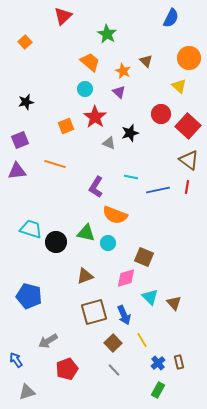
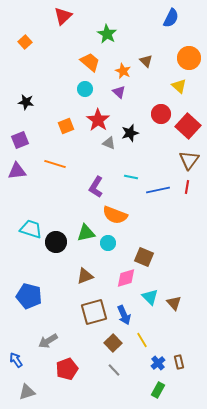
black star at (26, 102): rotated 21 degrees clockwise
red star at (95, 117): moved 3 px right, 3 px down
brown triangle at (189, 160): rotated 30 degrees clockwise
green triangle at (86, 233): rotated 24 degrees counterclockwise
